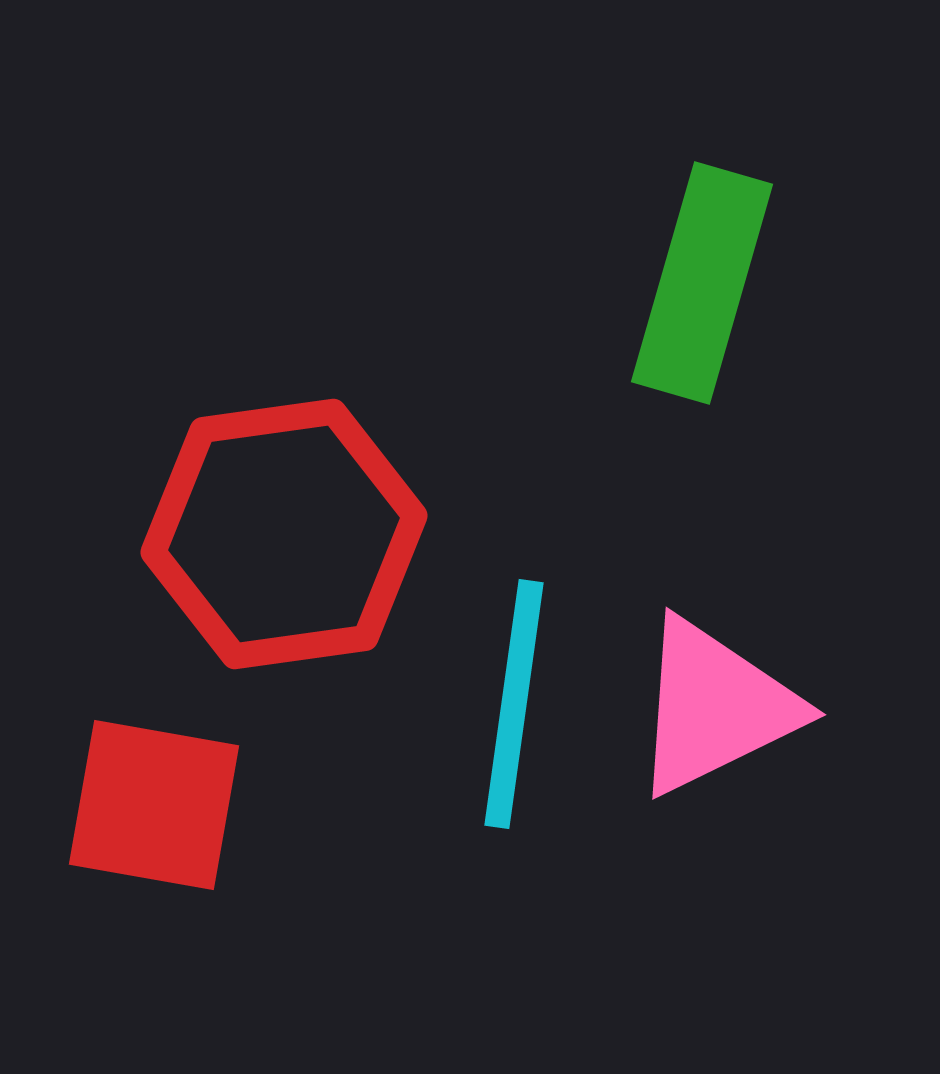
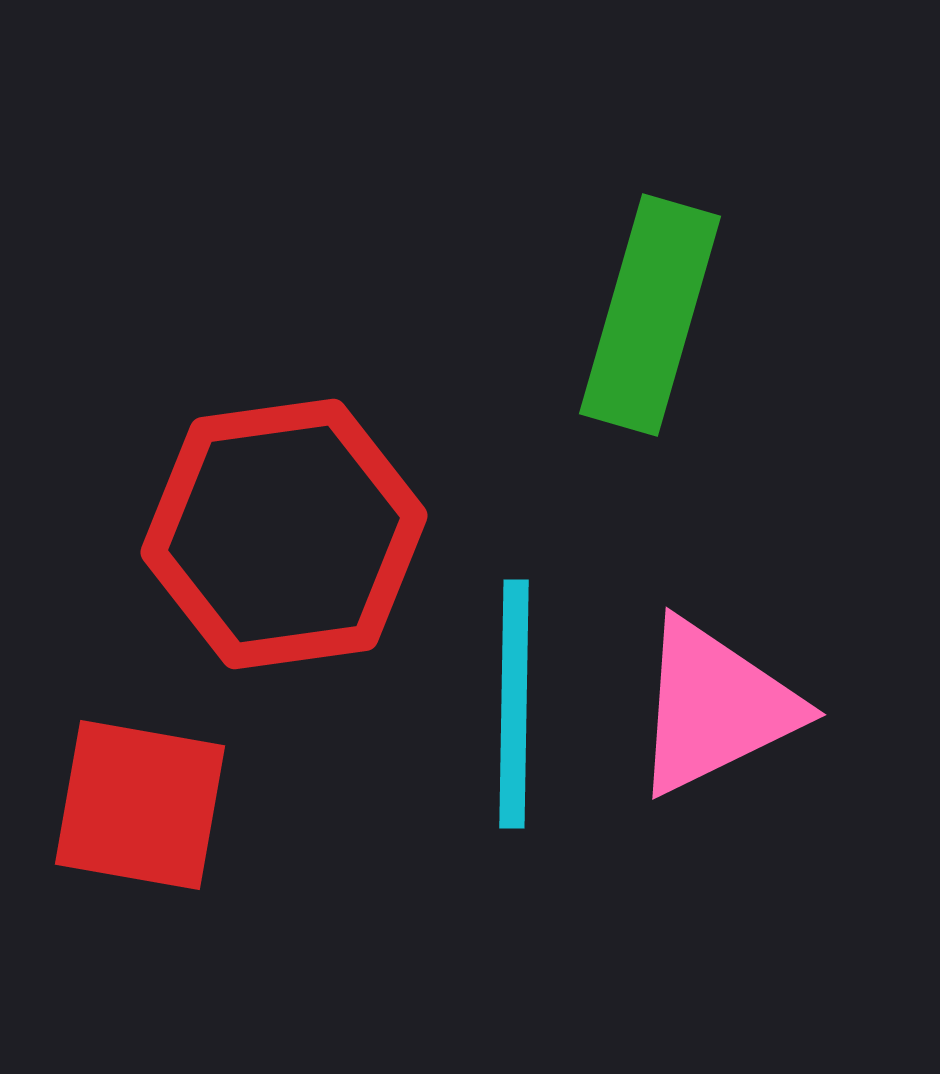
green rectangle: moved 52 px left, 32 px down
cyan line: rotated 7 degrees counterclockwise
red square: moved 14 px left
